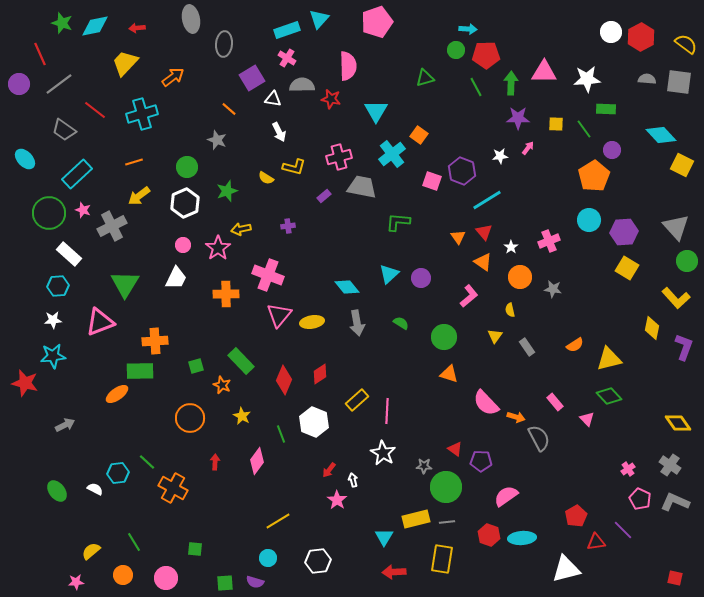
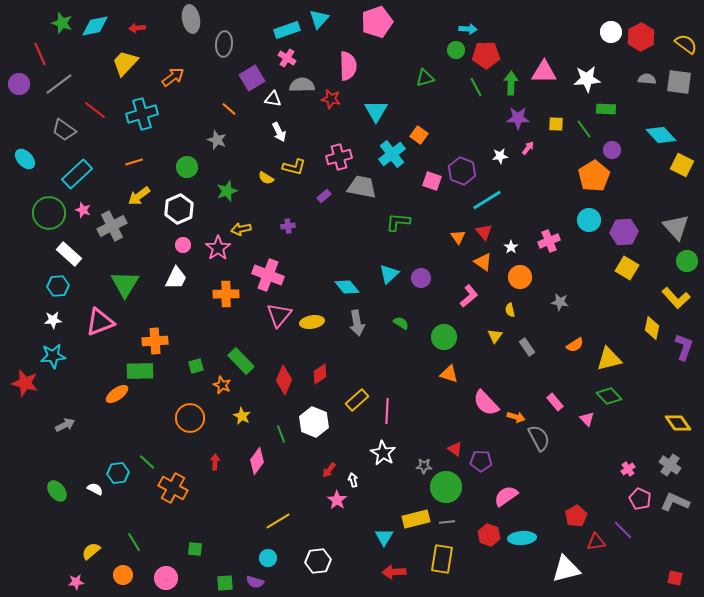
white hexagon at (185, 203): moved 6 px left, 6 px down
gray star at (553, 289): moved 7 px right, 13 px down
